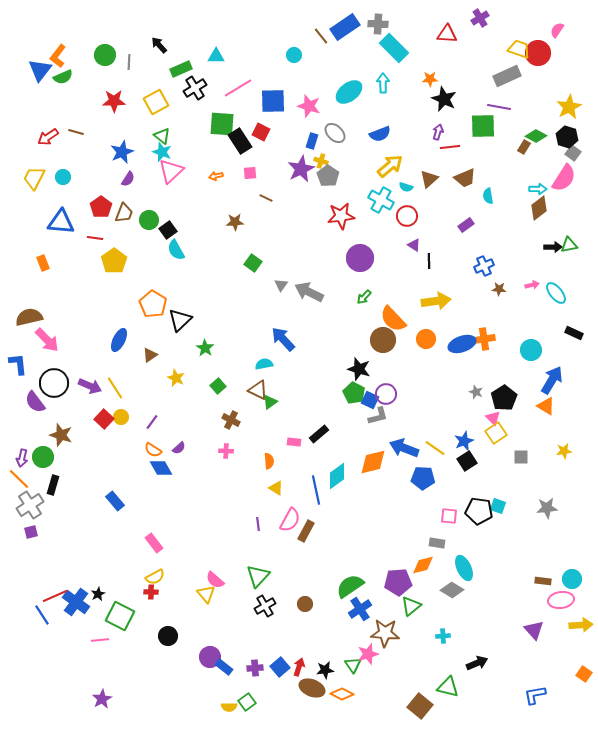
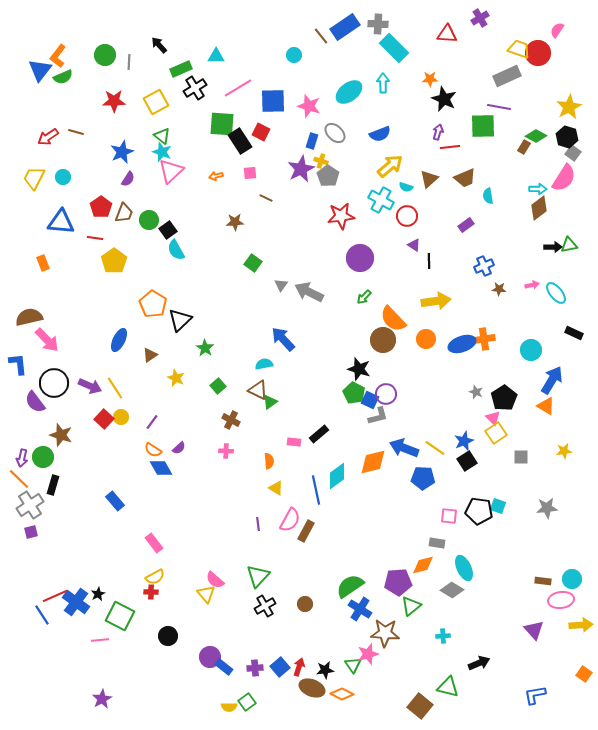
blue cross at (360, 609): rotated 25 degrees counterclockwise
black arrow at (477, 663): moved 2 px right
